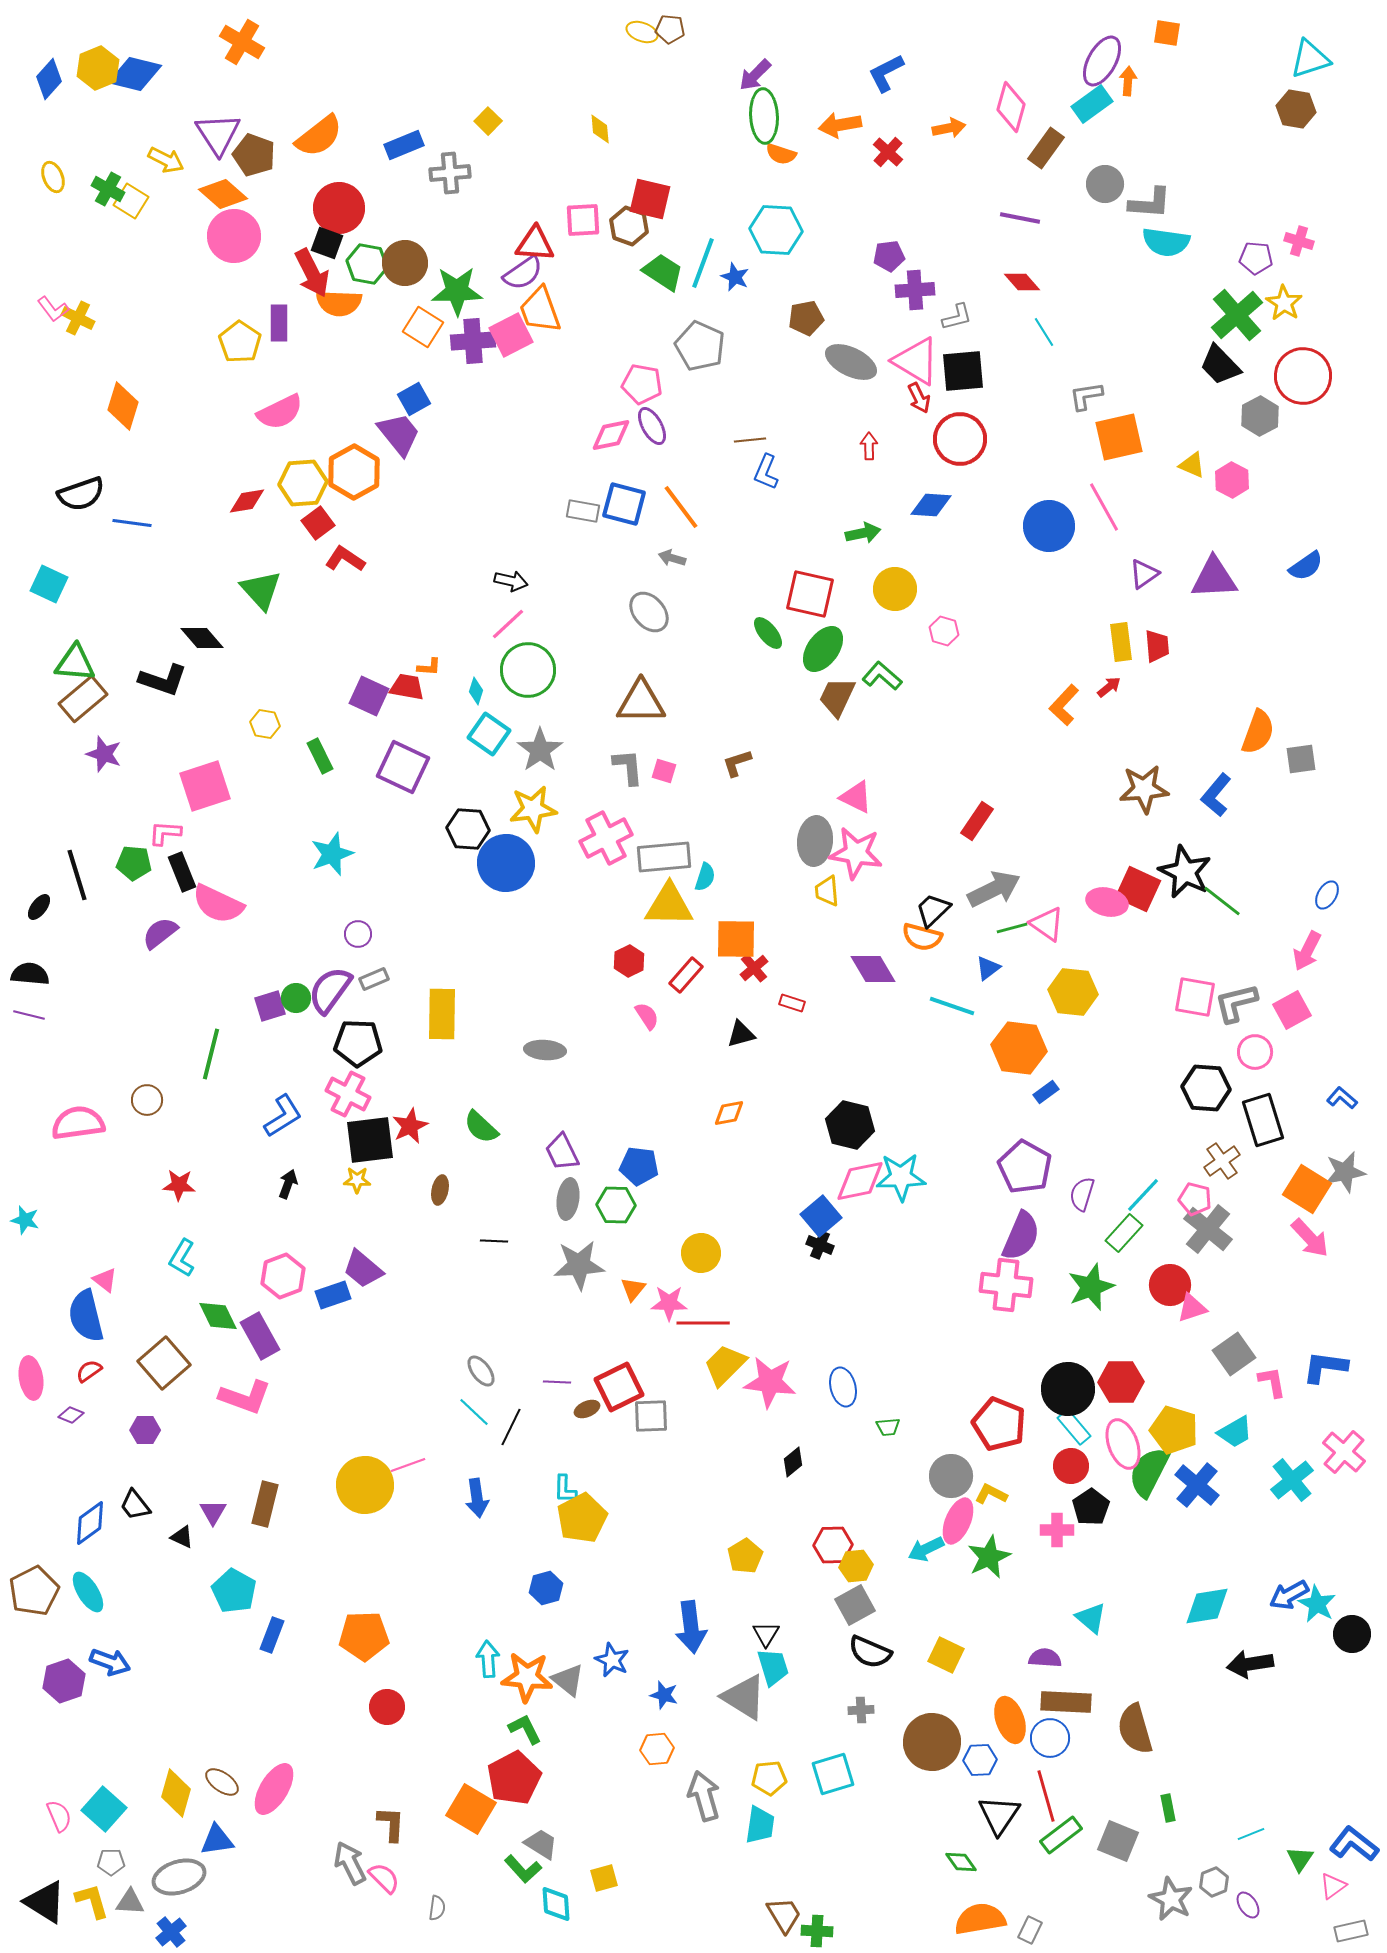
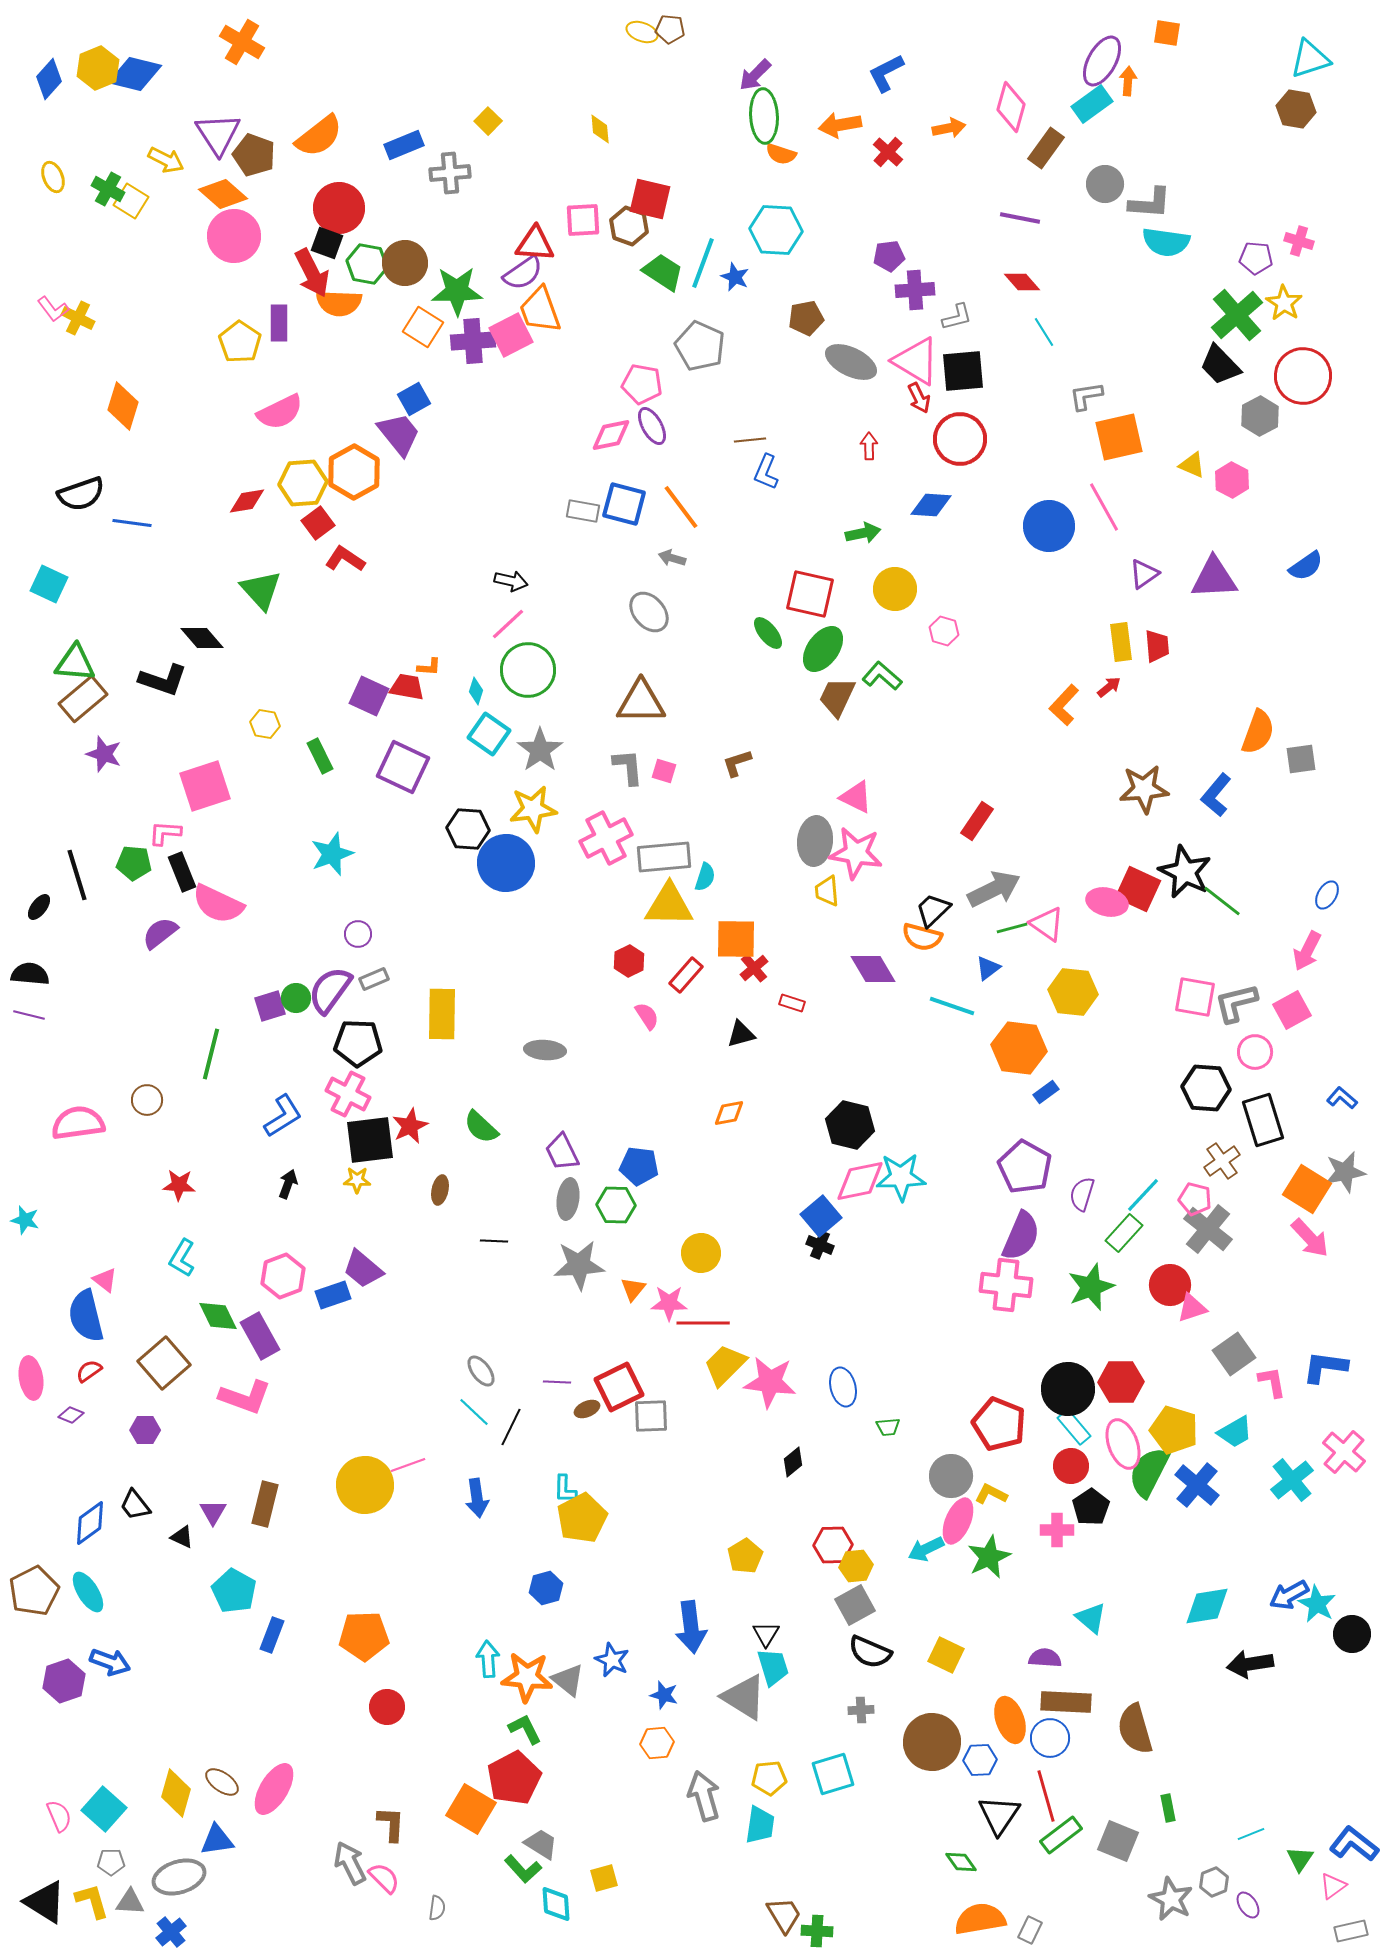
orange hexagon at (657, 1749): moved 6 px up
